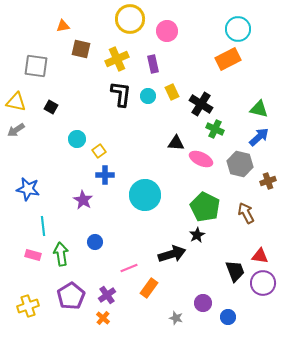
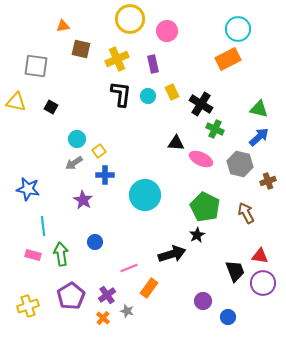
gray arrow at (16, 130): moved 58 px right, 33 px down
purple circle at (203, 303): moved 2 px up
gray star at (176, 318): moved 49 px left, 7 px up
